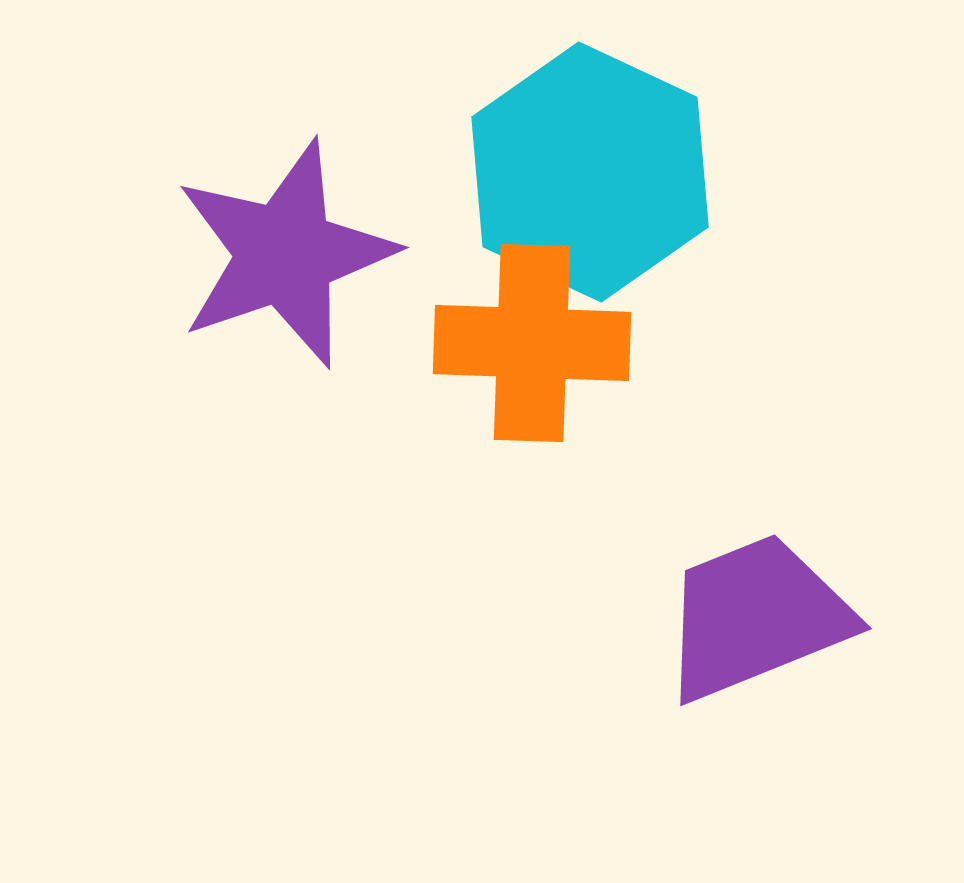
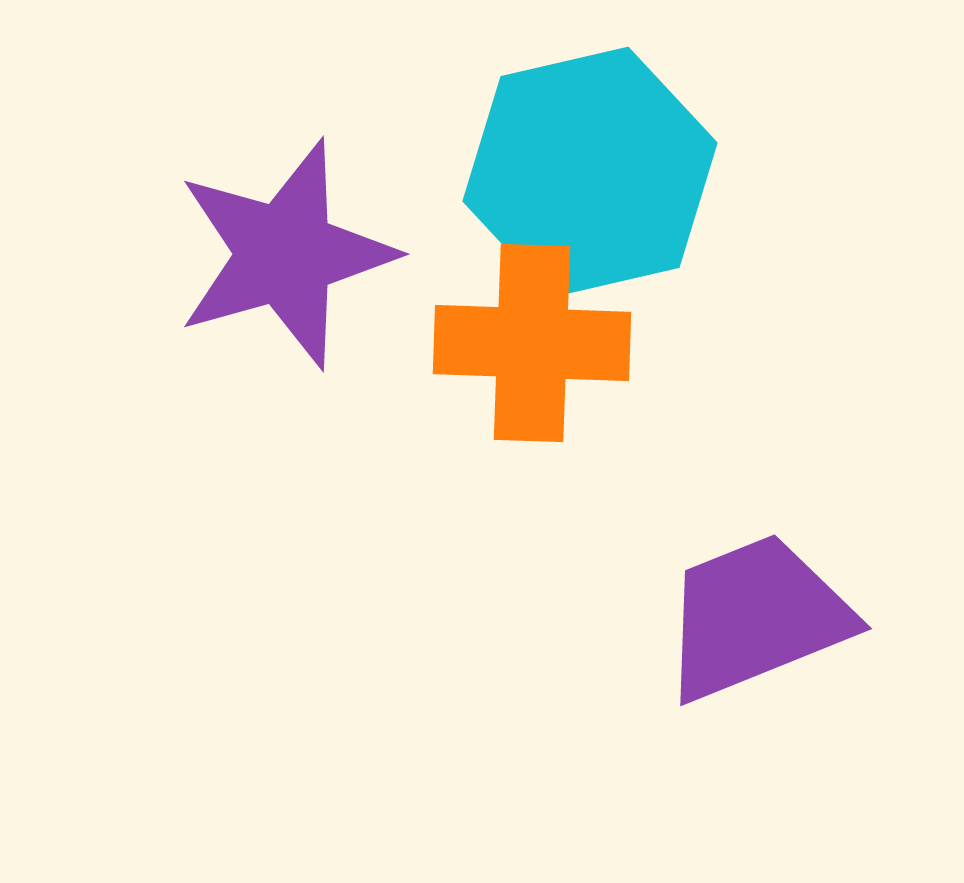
cyan hexagon: rotated 22 degrees clockwise
purple star: rotated 3 degrees clockwise
